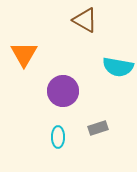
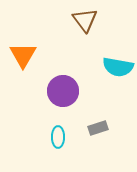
brown triangle: rotated 24 degrees clockwise
orange triangle: moved 1 px left, 1 px down
